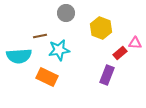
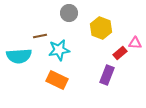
gray circle: moved 3 px right
orange rectangle: moved 10 px right, 3 px down
